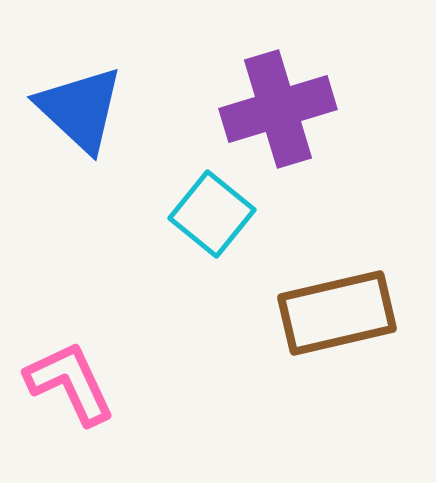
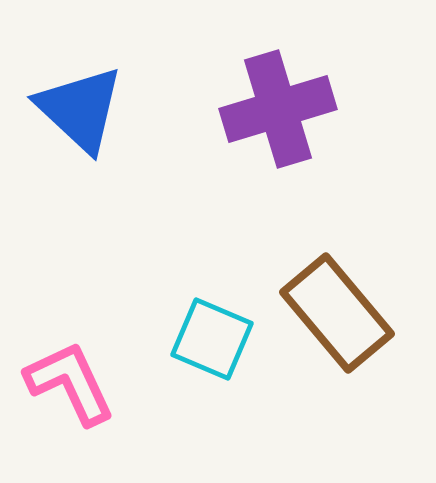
cyan square: moved 125 px down; rotated 16 degrees counterclockwise
brown rectangle: rotated 63 degrees clockwise
